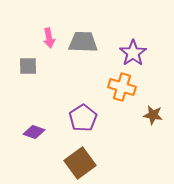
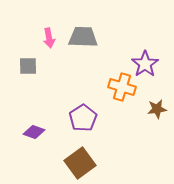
gray trapezoid: moved 5 px up
purple star: moved 12 px right, 11 px down
brown star: moved 4 px right, 6 px up; rotated 18 degrees counterclockwise
